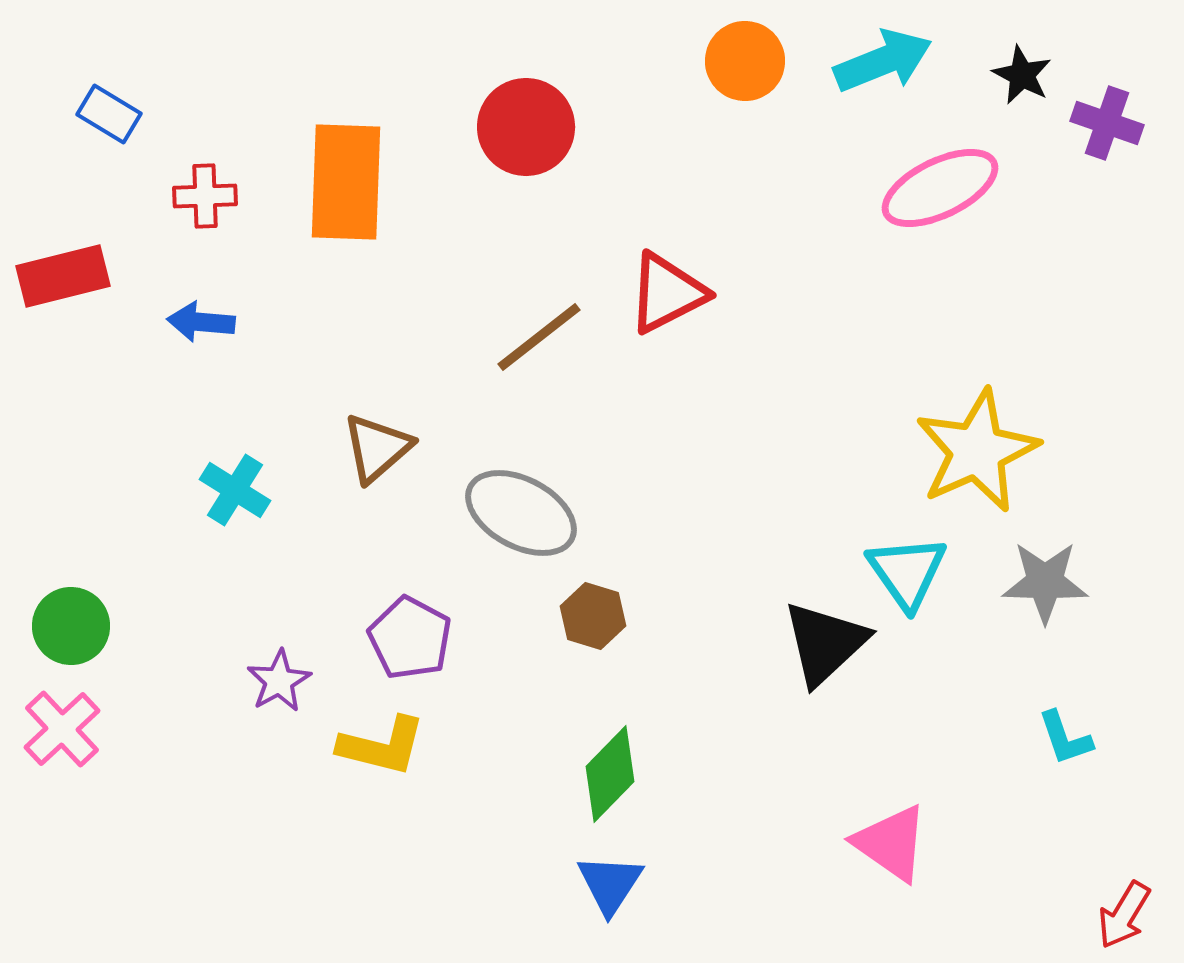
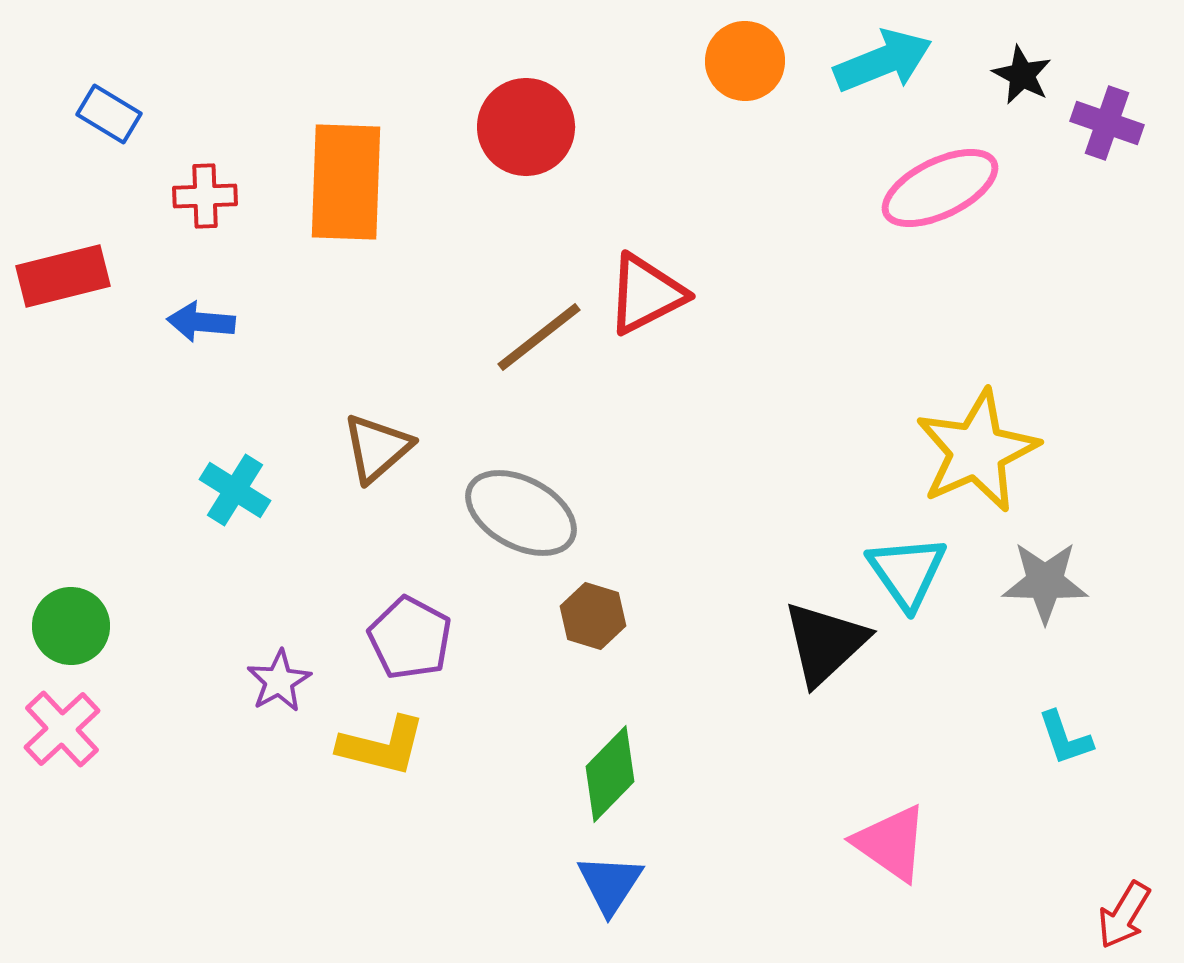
red triangle: moved 21 px left, 1 px down
